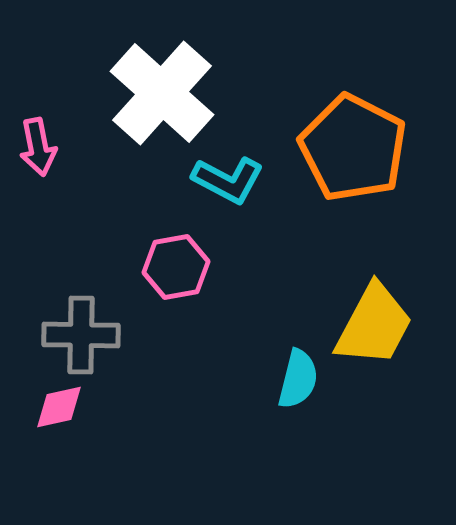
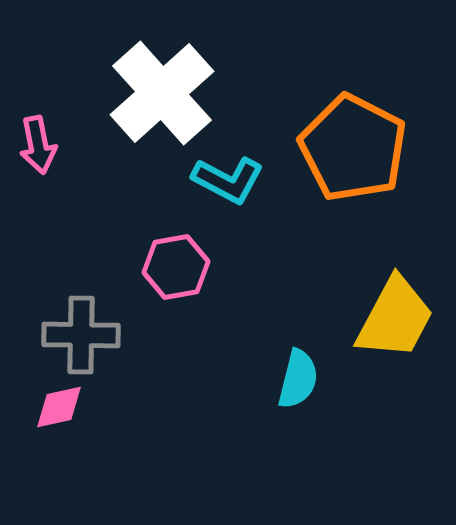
white cross: rotated 6 degrees clockwise
pink arrow: moved 2 px up
yellow trapezoid: moved 21 px right, 7 px up
